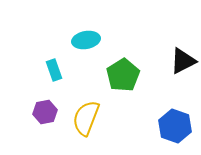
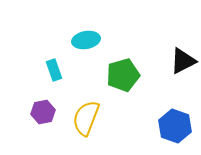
green pentagon: rotated 16 degrees clockwise
purple hexagon: moved 2 px left
